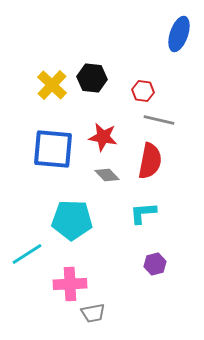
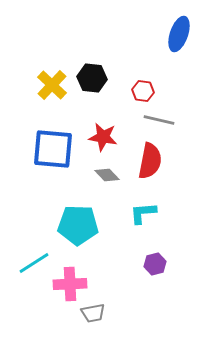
cyan pentagon: moved 6 px right, 5 px down
cyan line: moved 7 px right, 9 px down
